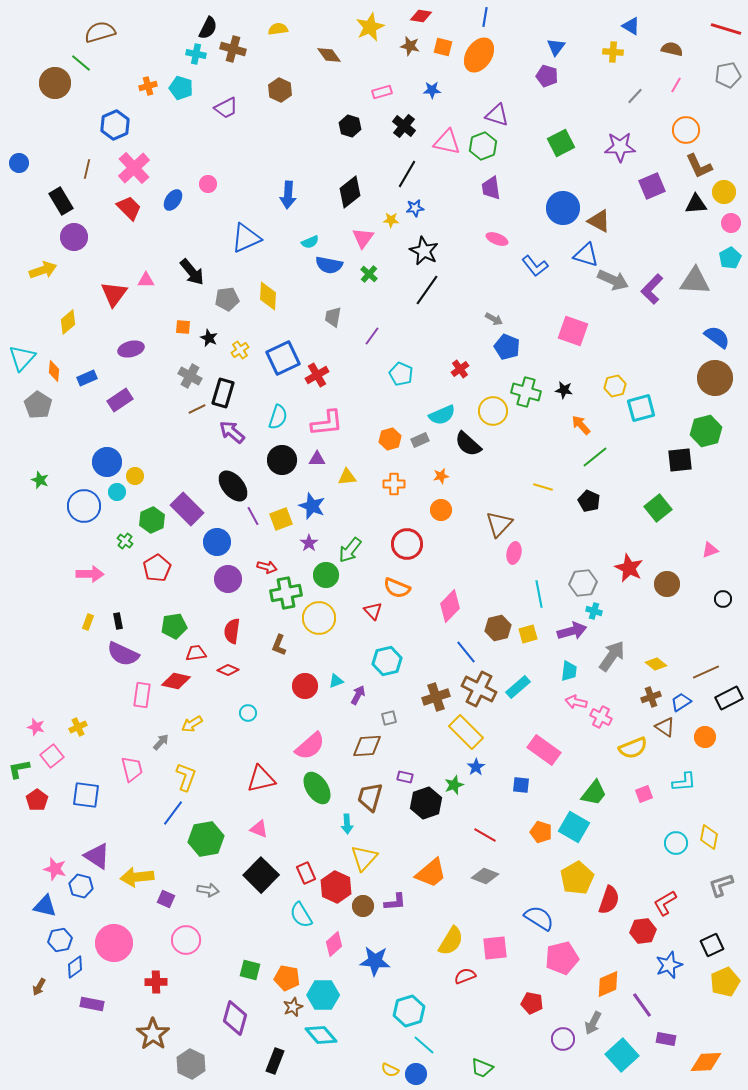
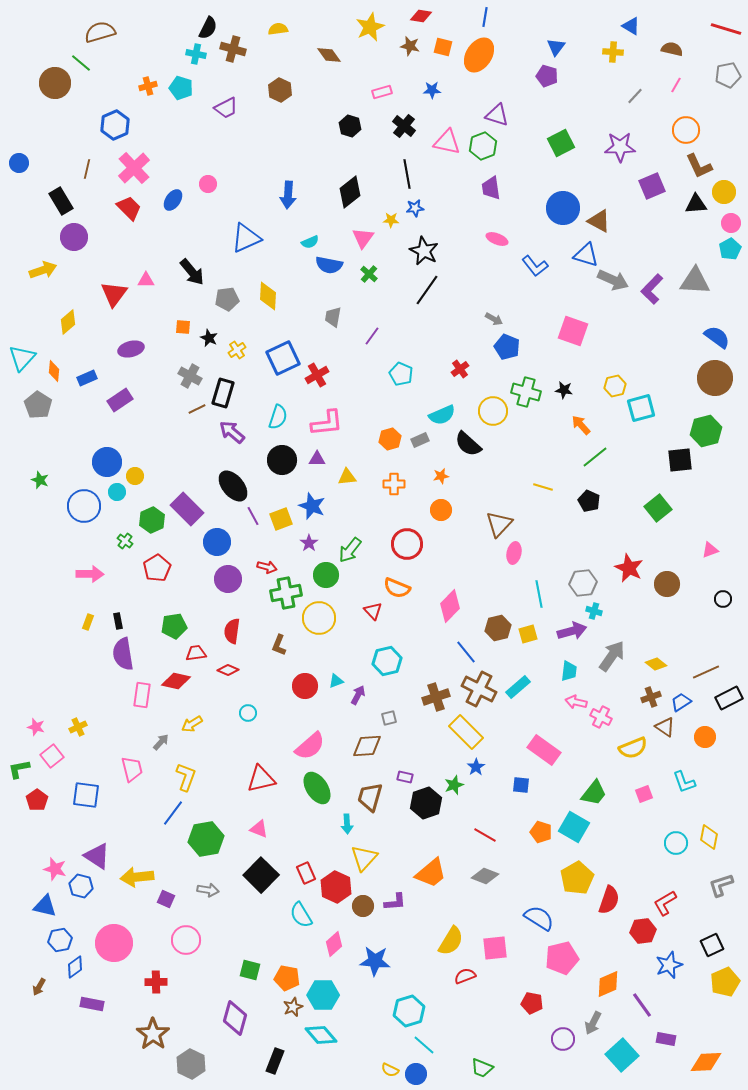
black line at (407, 174): rotated 40 degrees counterclockwise
cyan pentagon at (730, 258): moved 9 px up
yellow cross at (240, 350): moved 3 px left
purple semicircle at (123, 654): rotated 56 degrees clockwise
cyan L-shape at (684, 782): rotated 75 degrees clockwise
